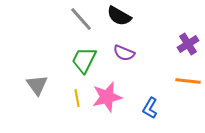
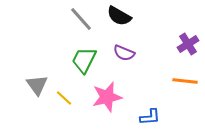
orange line: moved 3 px left
yellow line: moved 13 px left; rotated 36 degrees counterclockwise
blue L-shape: moved 9 px down; rotated 125 degrees counterclockwise
